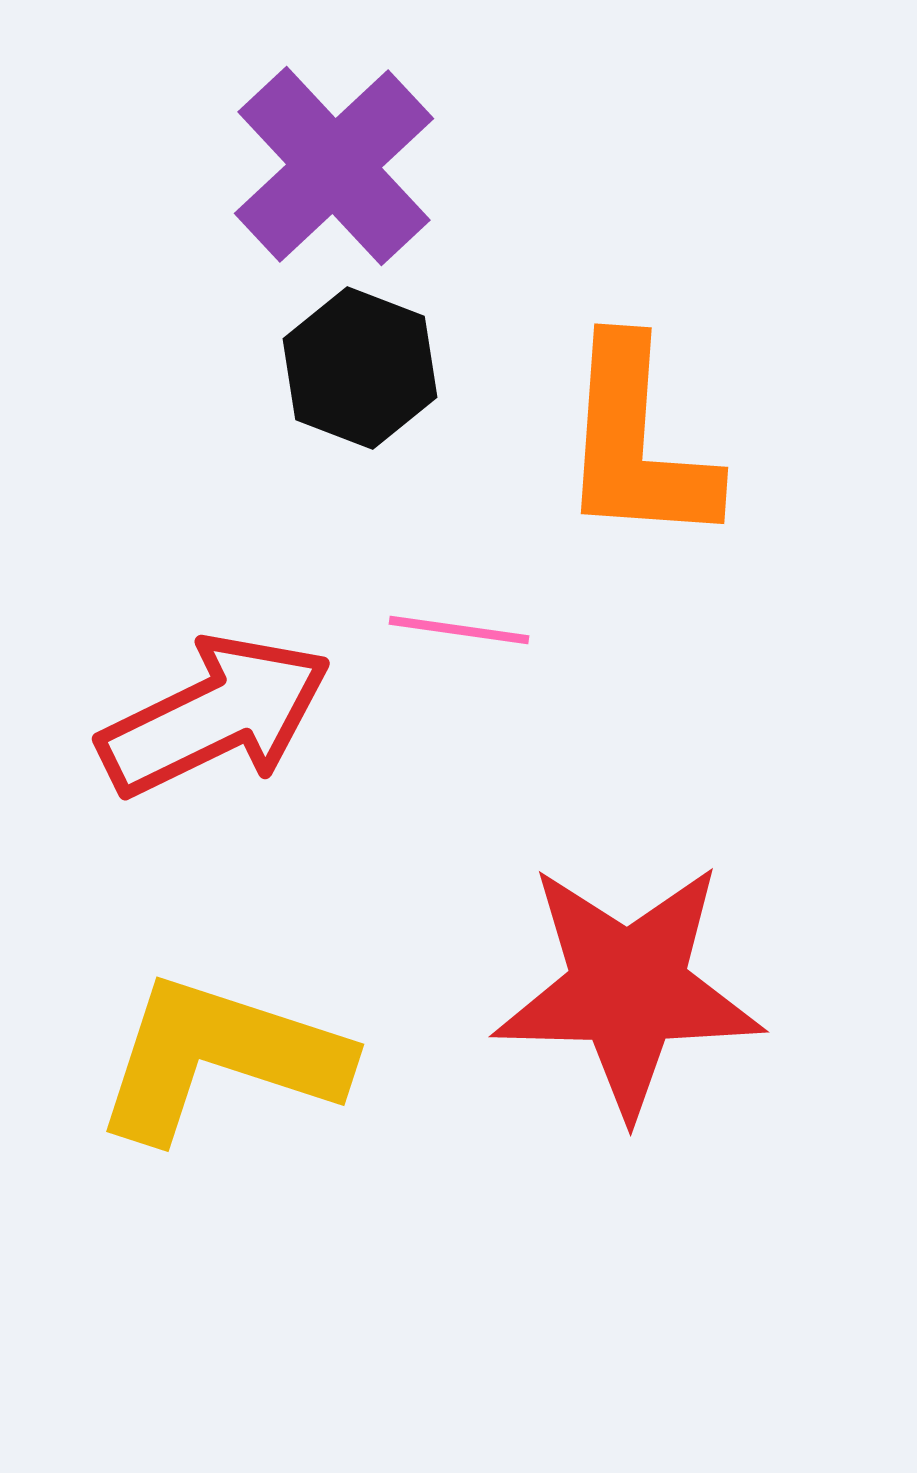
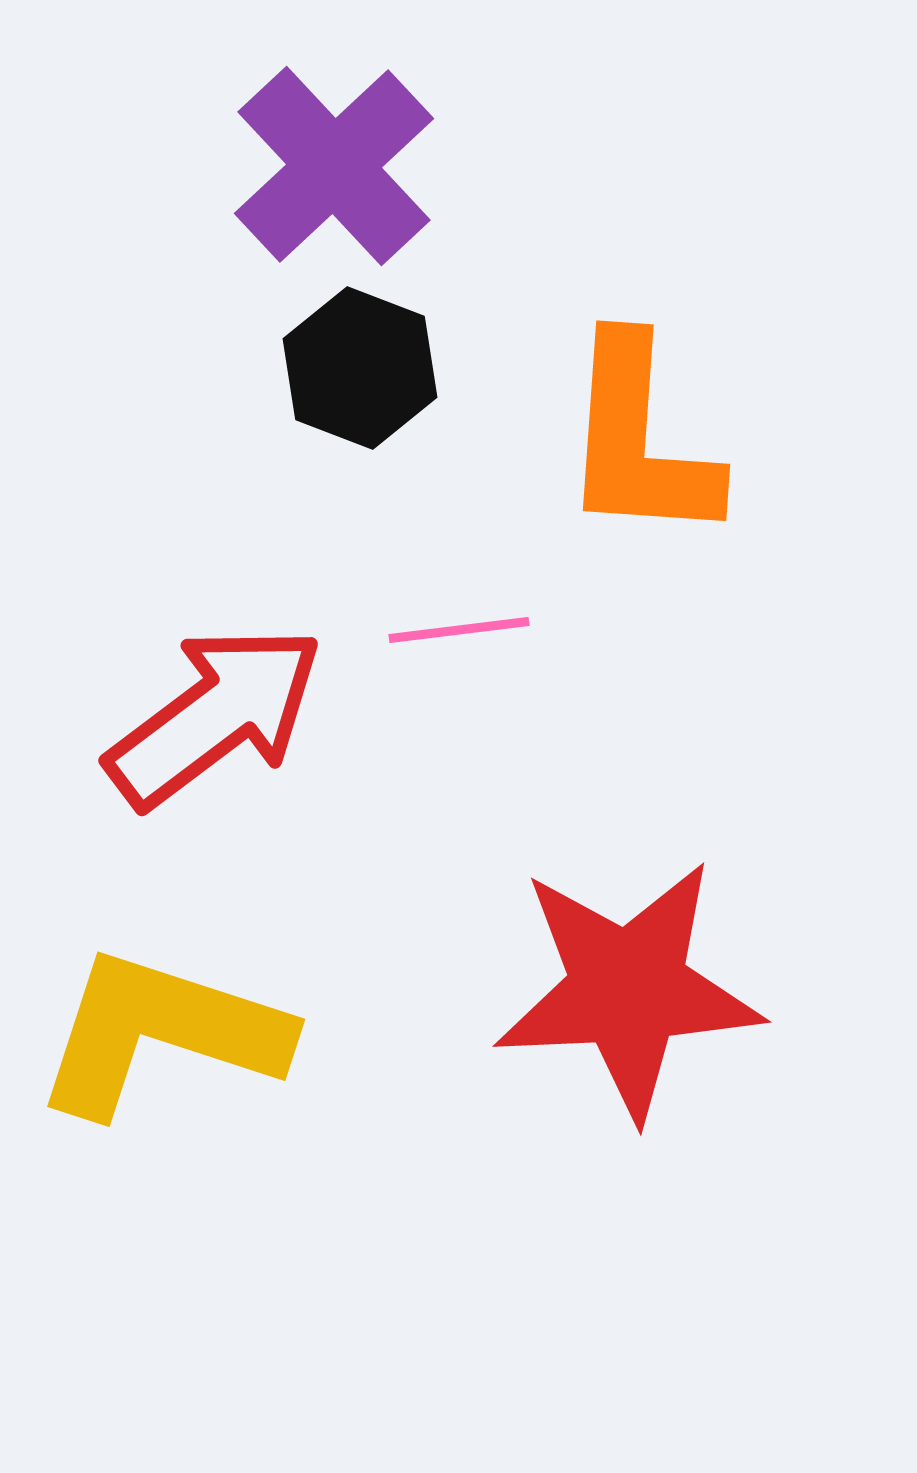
orange L-shape: moved 2 px right, 3 px up
pink line: rotated 15 degrees counterclockwise
red arrow: rotated 11 degrees counterclockwise
red star: rotated 4 degrees counterclockwise
yellow L-shape: moved 59 px left, 25 px up
